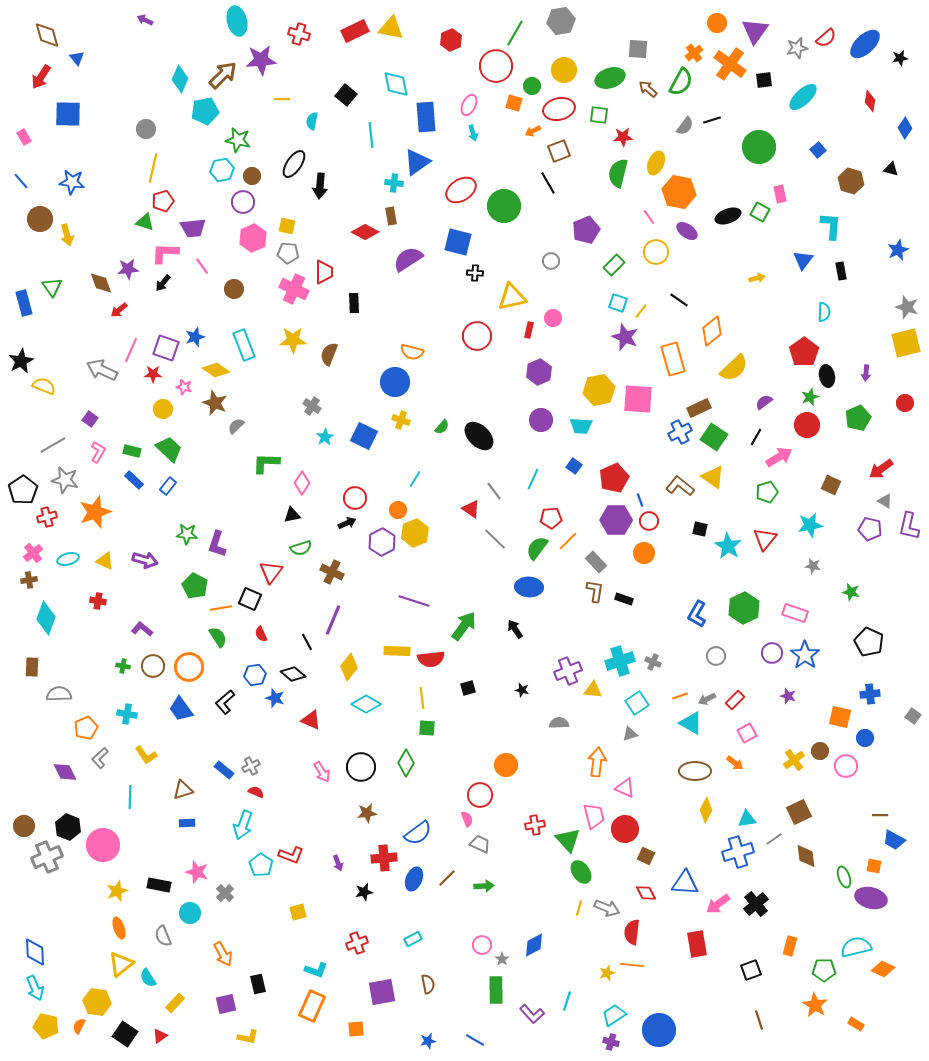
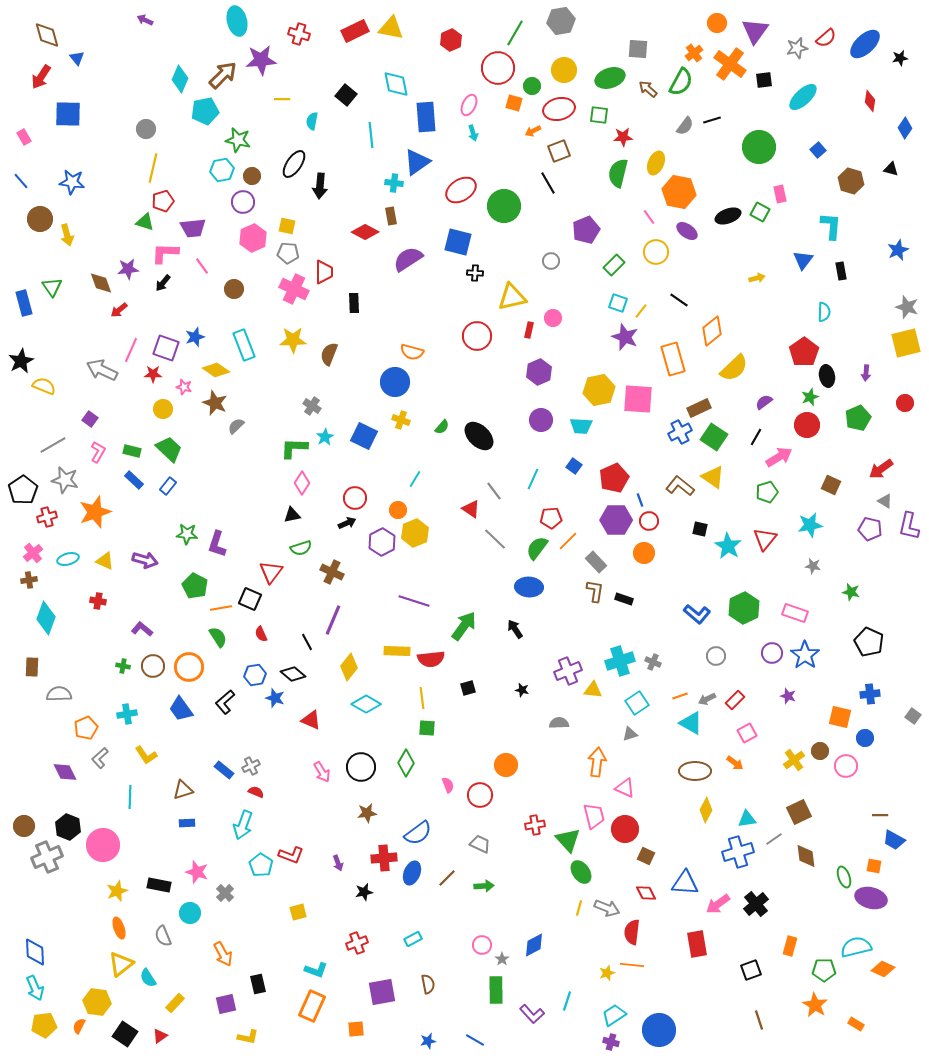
red circle at (496, 66): moved 2 px right, 2 px down
green L-shape at (266, 463): moved 28 px right, 15 px up
blue L-shape at (697, 614): rotated 80 degrees counterclockwise
cyan cross at (127, 714): rotated 18 degrees counterclockwise
pink semicircle at (467, 819): moved 19 px left, 34 px up
blue ellipse at (414, 879): moved 2 px left, 6 px up
yellow pentagon at (46, 1026): moved 2 px left, 1 px up; rotated 20 degrees counterclockwise
